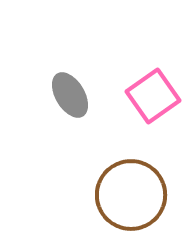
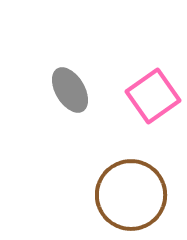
gray ellipse: moved 5 px up
